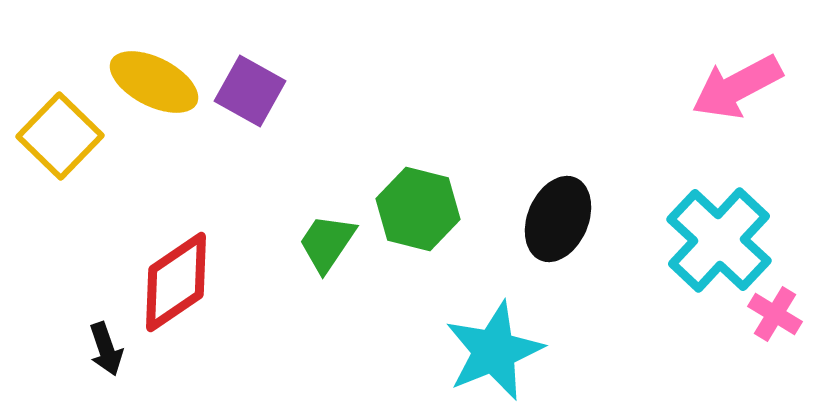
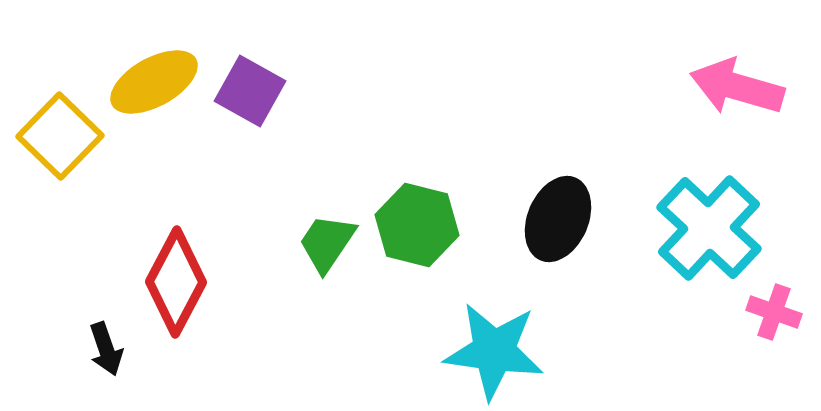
yellow ellipse: rotated 56 degrees counterclockwise
pink arrow: rotated 44 degrees clockwise
green hexagon: moved 1 px left, 16 px down
cyan cross: moved 10 px left, 12 px up
red diamond: rotated 28 degrees counterclockwise
pink cross: moved 1 px left, 2 px up; rotated 12 degrees counterclockwise
cyan star: rotated 30 degrees clockwise
